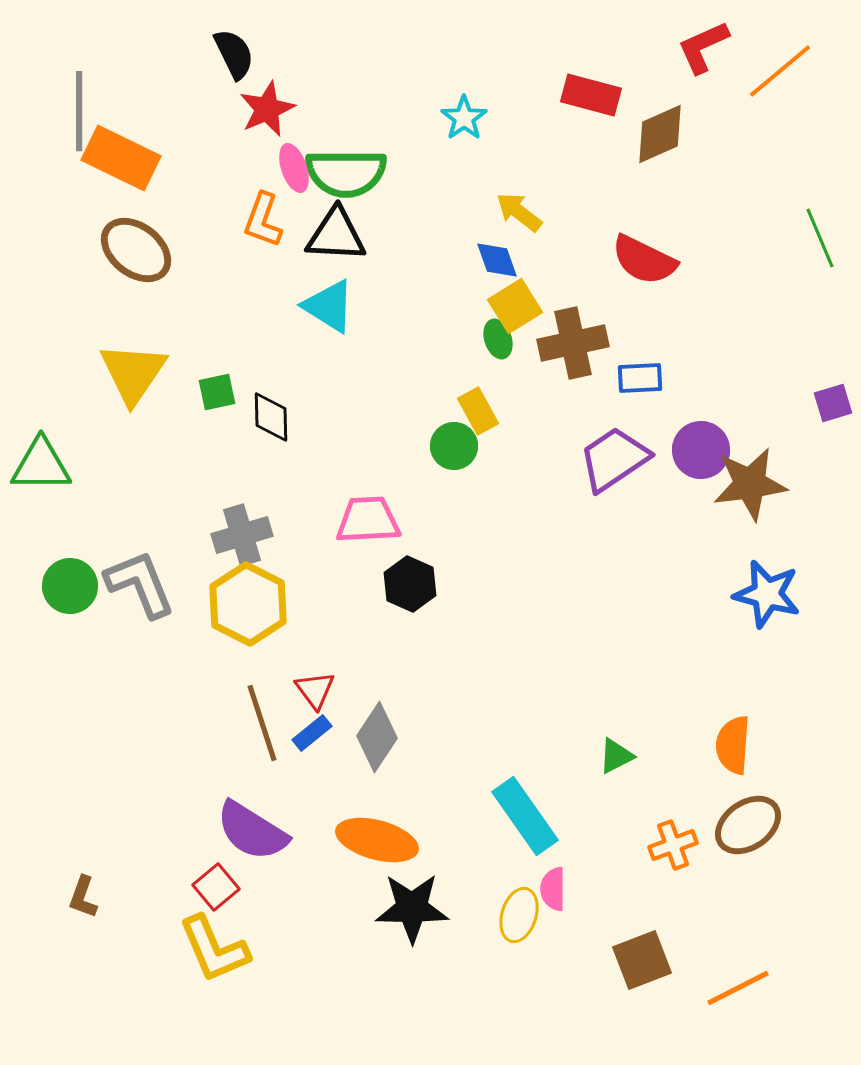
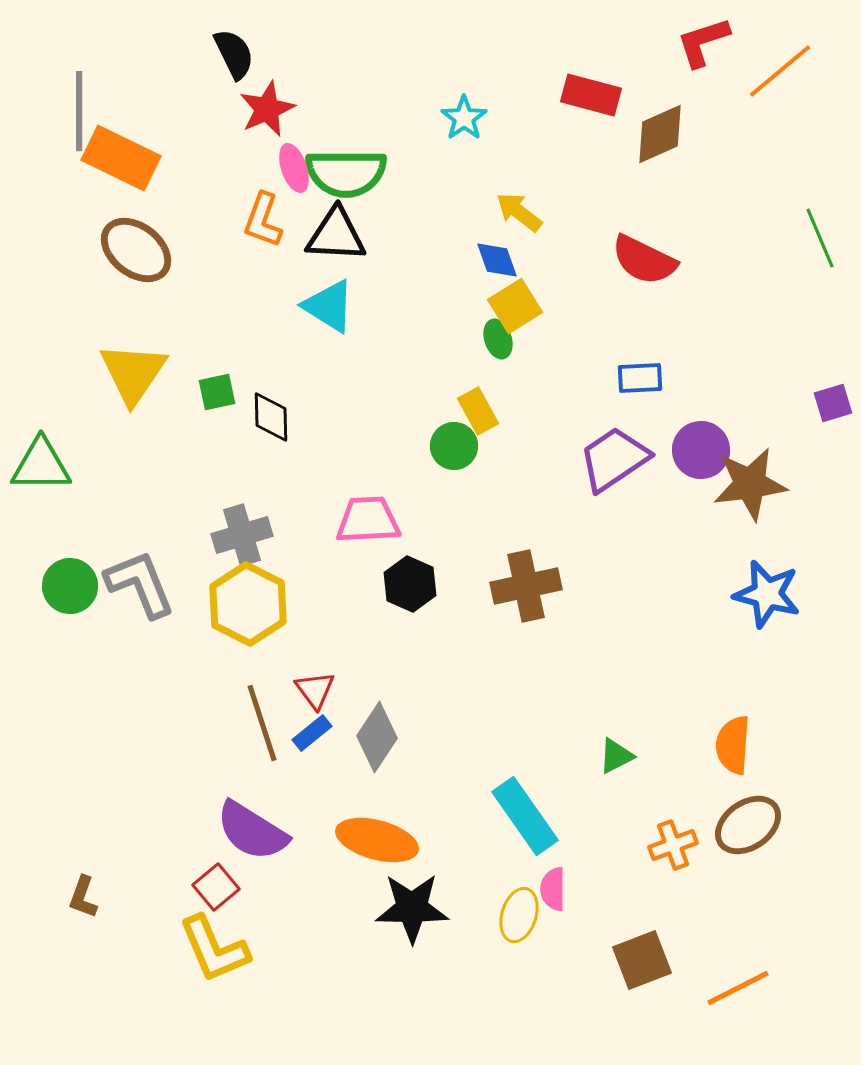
red L-shape at (703, 47): moved 5 px up; rotated 6 degrees clockwise
brown cross at (573, 343): moved 47 px left, 243 px down
